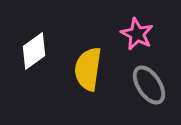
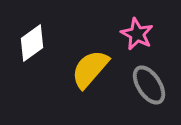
white diamond: moved 2 px left, 8 px up
yellow semicircle: moved 2 px right; rotated 33 degrees clockwise
